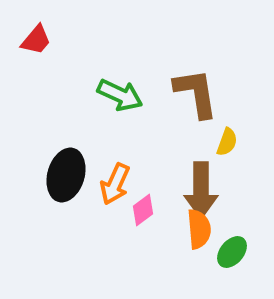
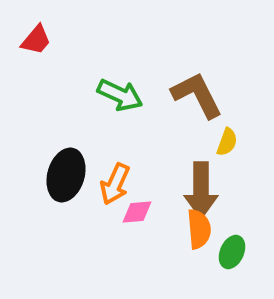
brown L-shape: moved 1 px right, 2 px down; rotated 18 degrees counterclockwise
pink diamond: moved 6 px left, 2 px down; rotated 32 degrees clockwise
green ellipse: rotated 16 degrees counterclockwise
